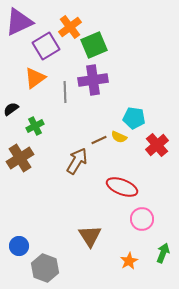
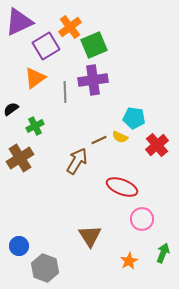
yellow semicircle: moved 1 px right
